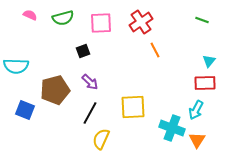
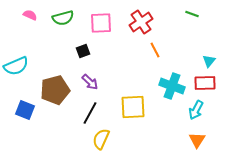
green line: moved 10 px left, 6 px up
cyan semicircle: rotated 25 degrees counterclockwise
cyan cross: moved 42 px up
